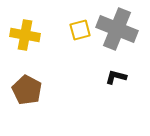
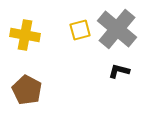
gray cross: rotated 18 degrees clockwise
black L-shape: moved 3 px right, 6 px up
